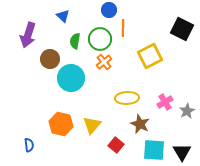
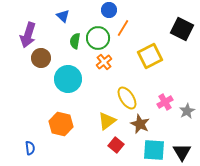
orange line: rotated 30 degrees clockwise
green circle: moved 2 px left, 1 px up
brown circle: moved 9 px left, 1 px up
cyan circle: moved 3 px left, 1 px down
yellow ellipse: rotated 60 degrees clockwise
yellow triangle: moved 15 px right, 4 px up; rotated 12 degrees clockwise
blue semicircle: moved 1 px right, 3 px down
